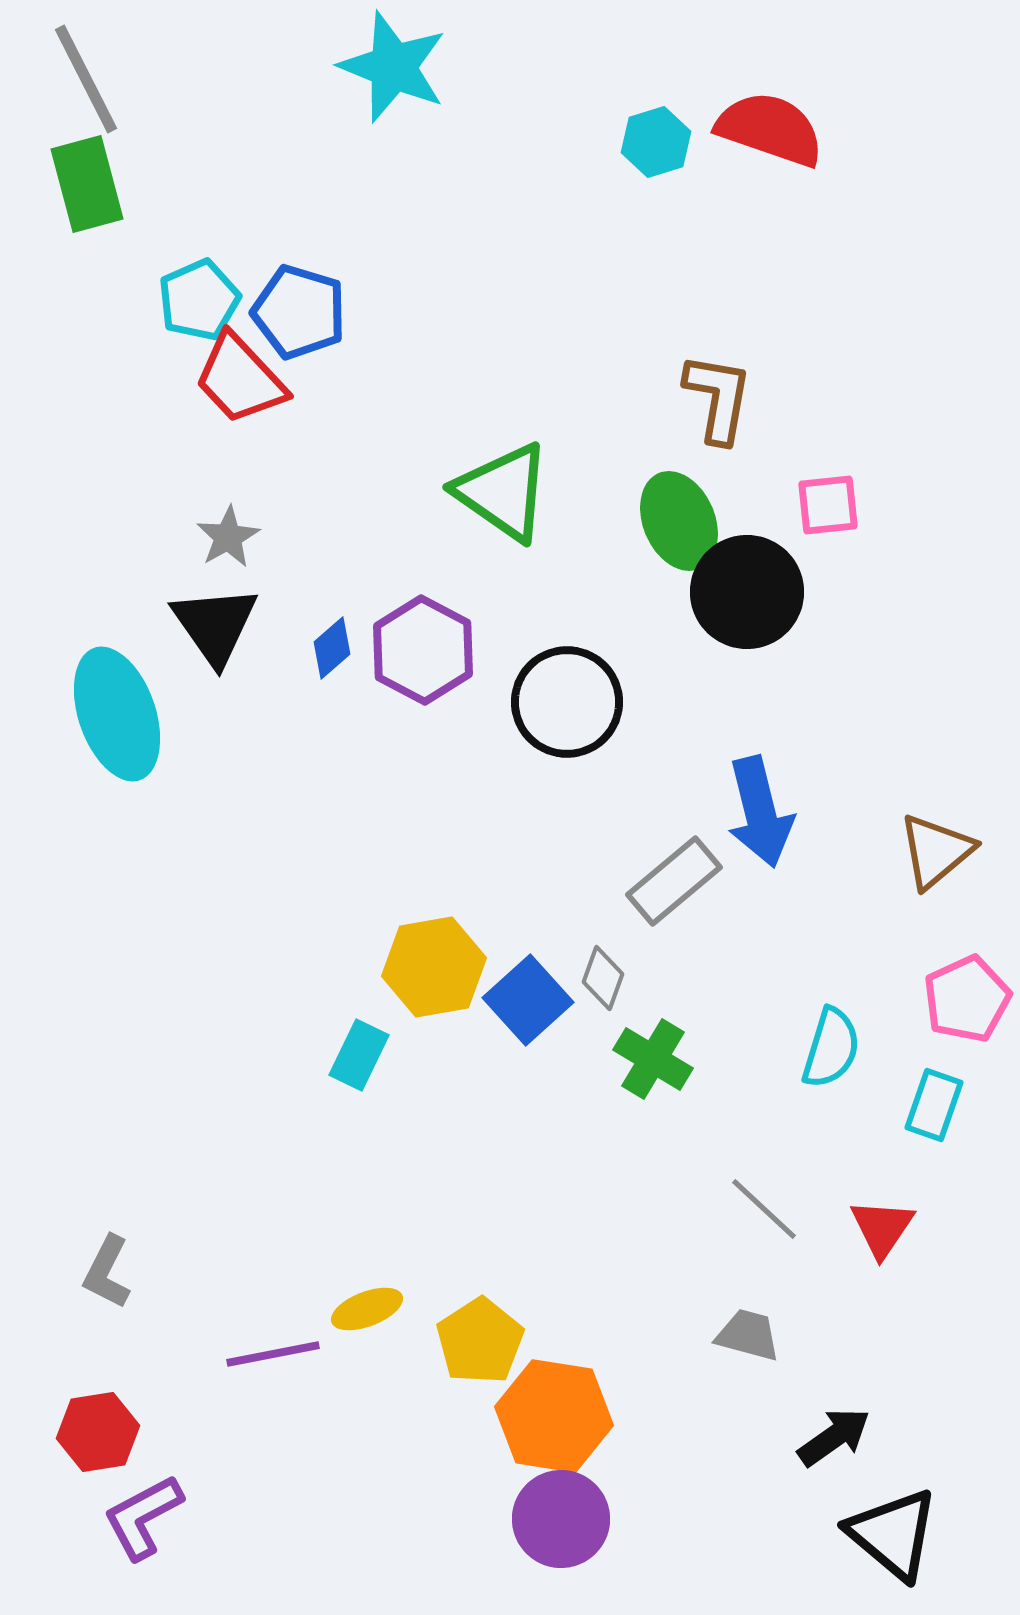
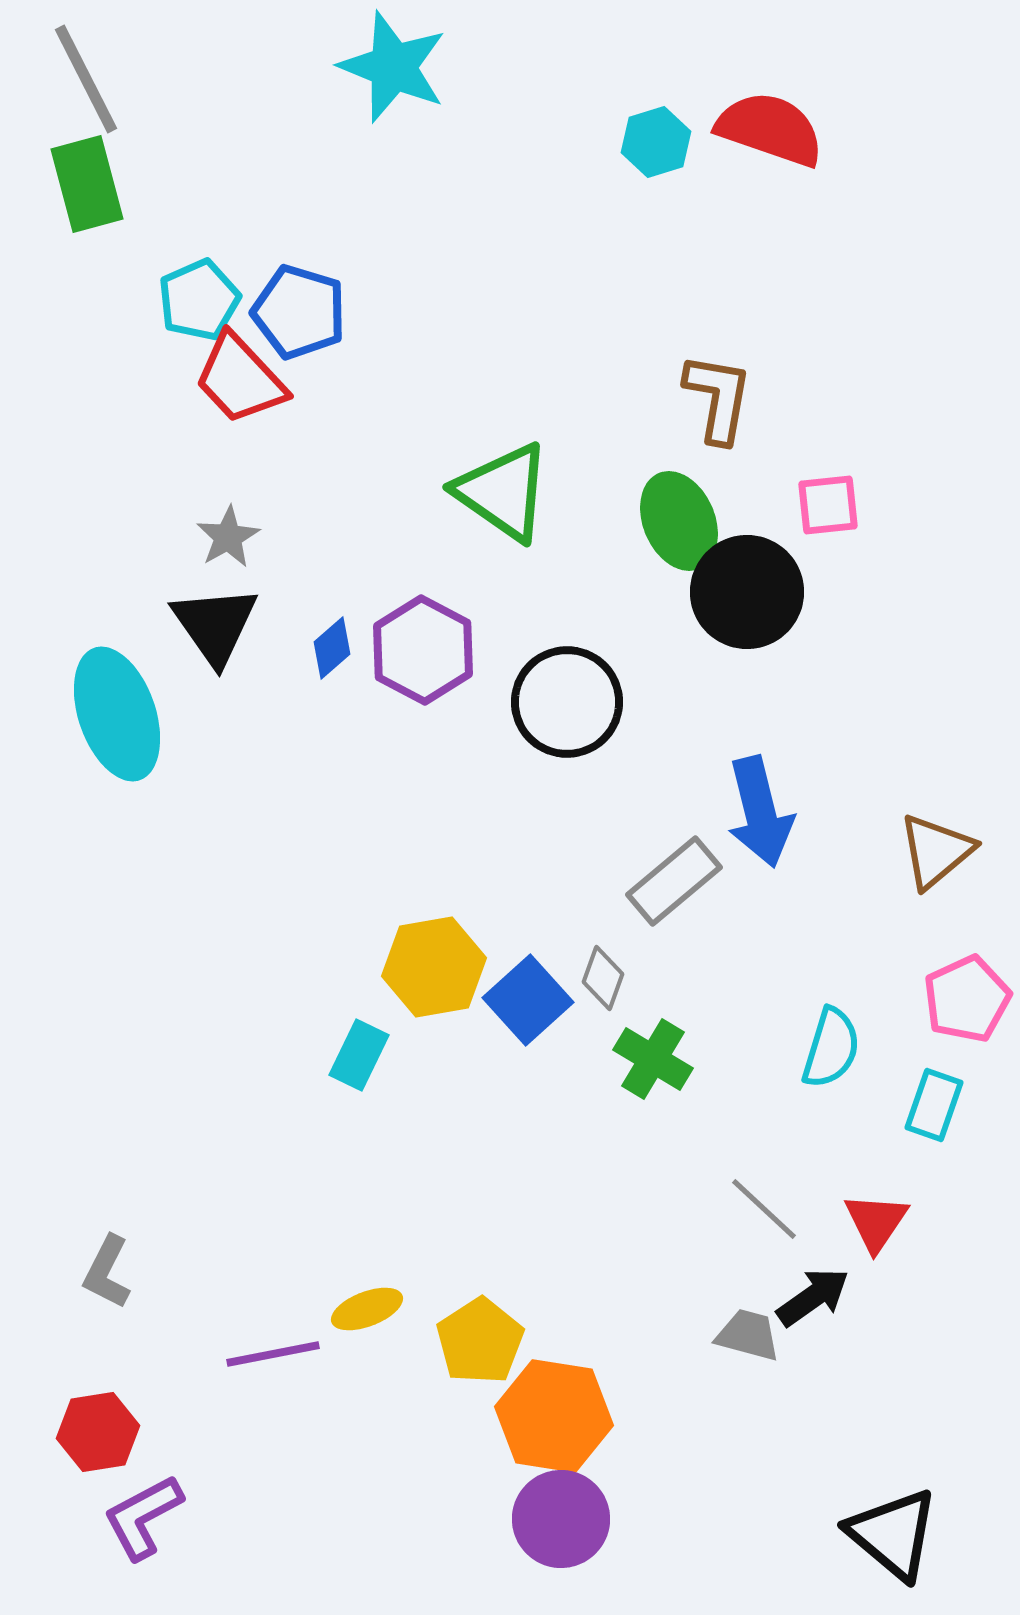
red triangle at (882, 1228): moved 6 px left, 6 px up
black arrow at (834, 1437): moved 21 px left, 140 px up
